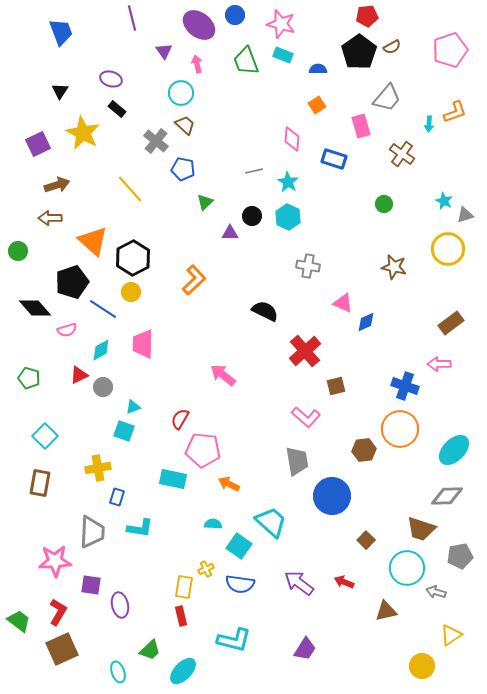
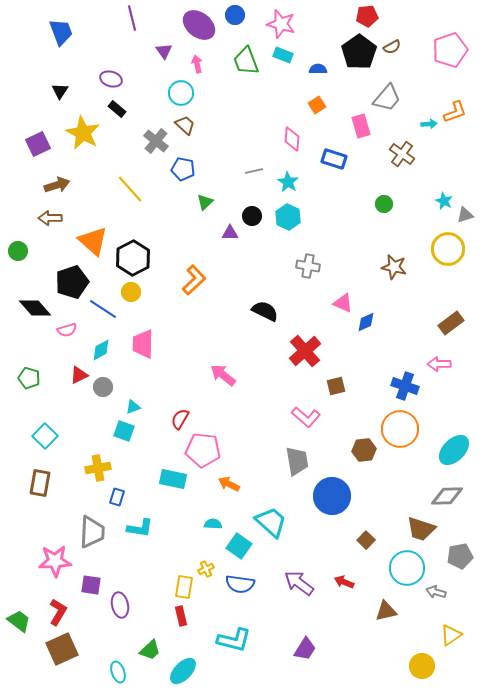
cyan arrow at (429, 124): rotated 98 degrees counterclockwise
